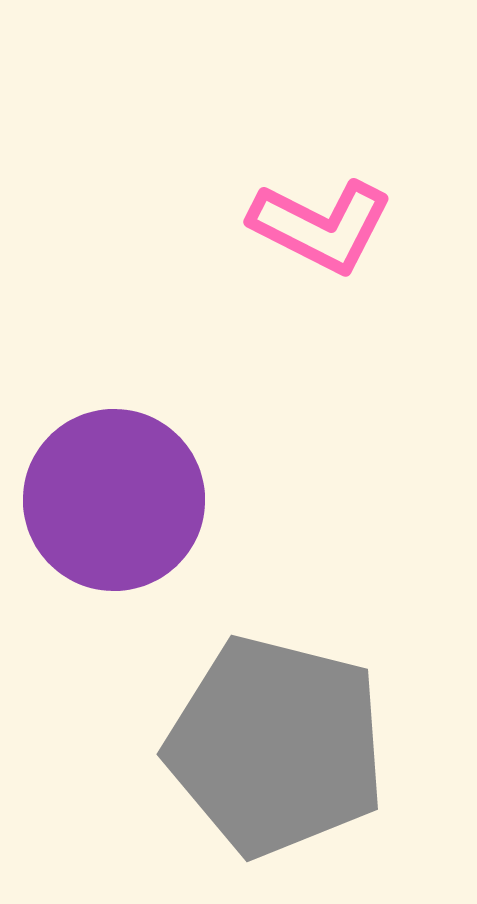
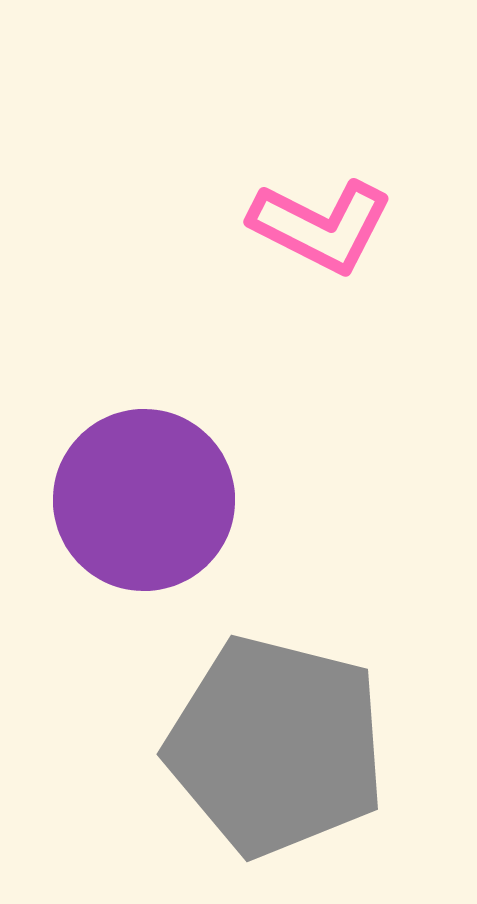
purple circle: moved 30 px right
